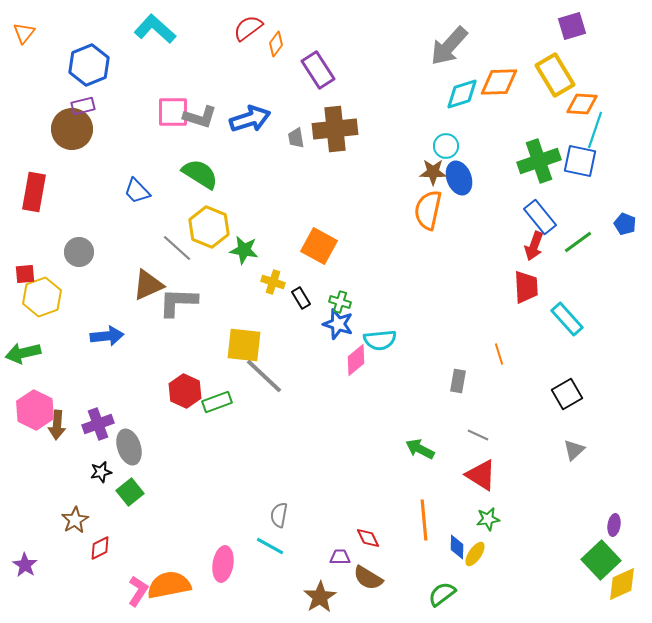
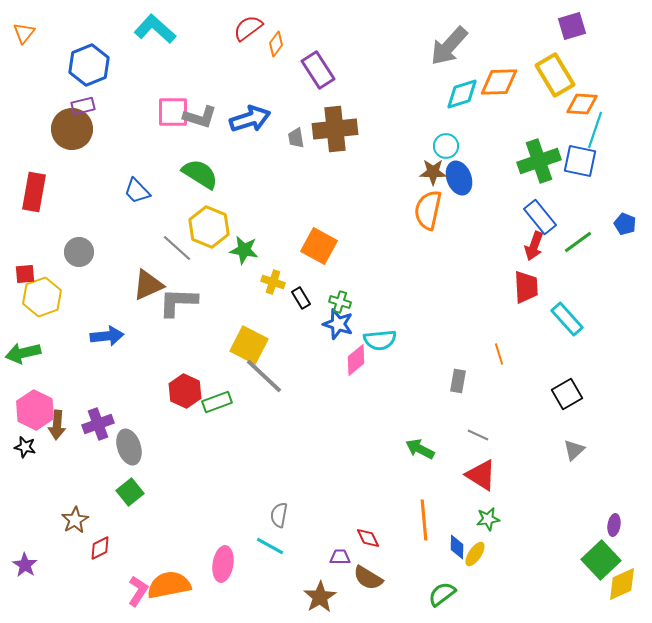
yellow square at (244, 345): moved 5 px right; rotated 21 degrees clockwise
black star at (101, 472): moved 76 px left, 25 px up; rotated 25 degrees clockwise
